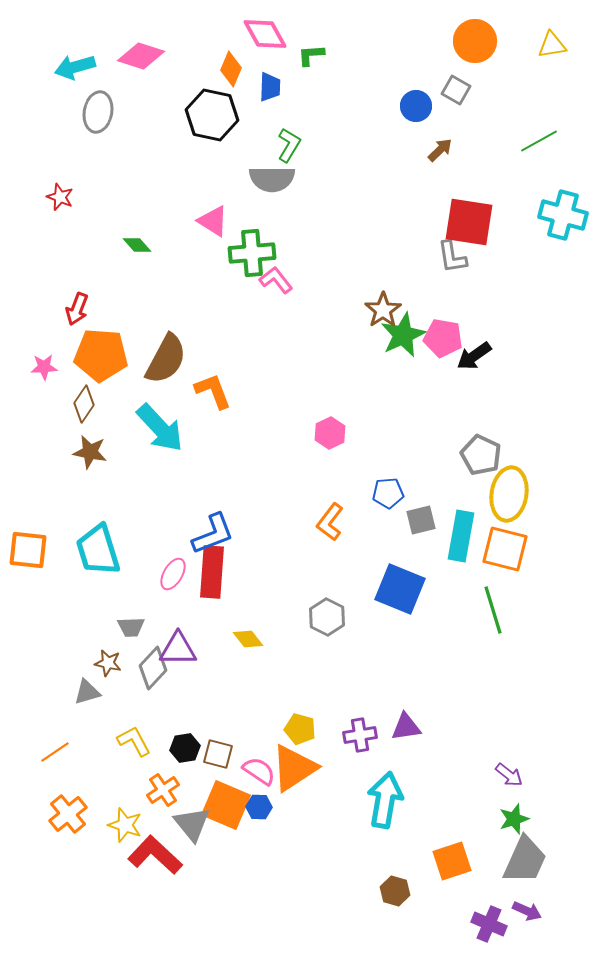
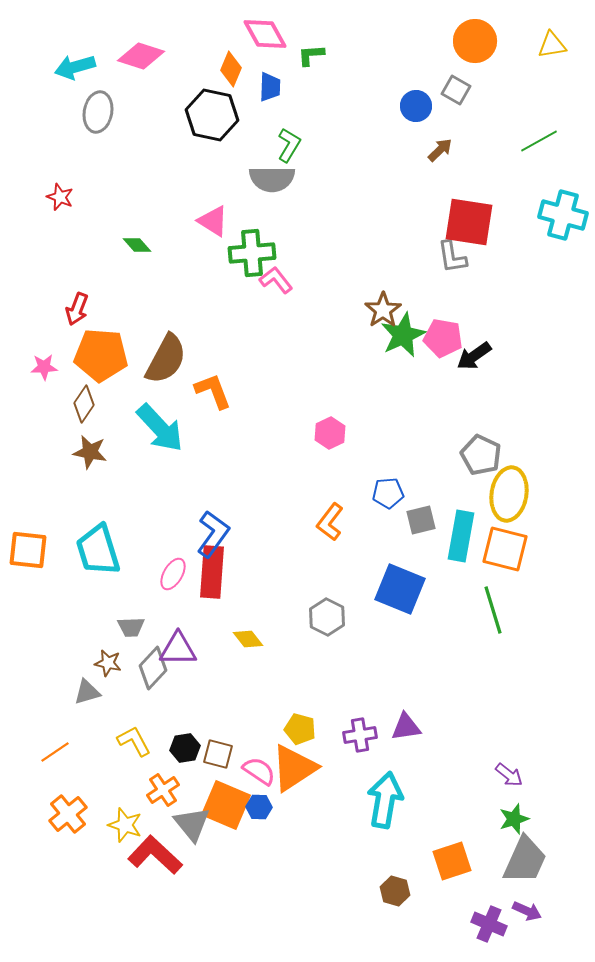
blue L-shape at (213, 534): rotated 33 degrees counterclockwise
